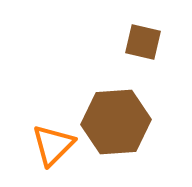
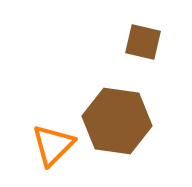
brown hexagon: moved 1 px right, 1 px up; rotated 12 degrees clockwise
